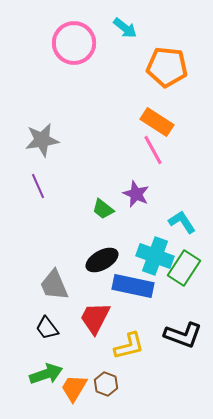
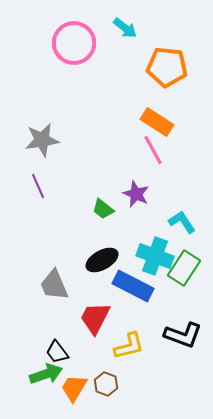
blue rectangle: rotated 15 degrees clockwise
black trapezoid: moved 10 px right, 24 px down
